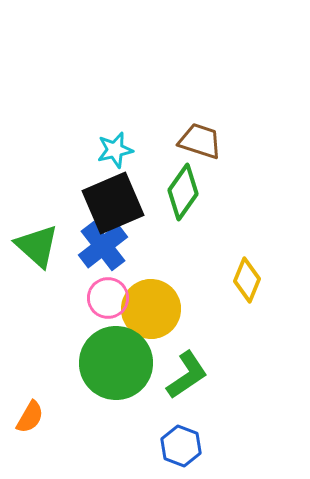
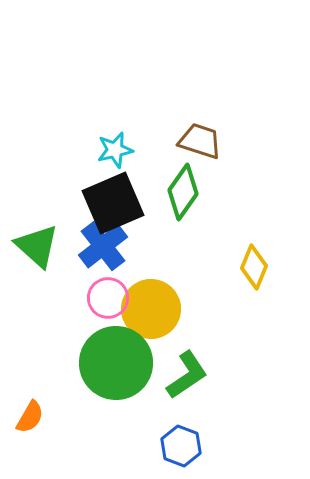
yellow diamond: moved 7 px right, 13 px up
